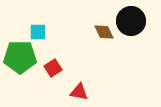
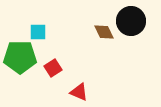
red triangle: rotated 12 degrees clockwise
